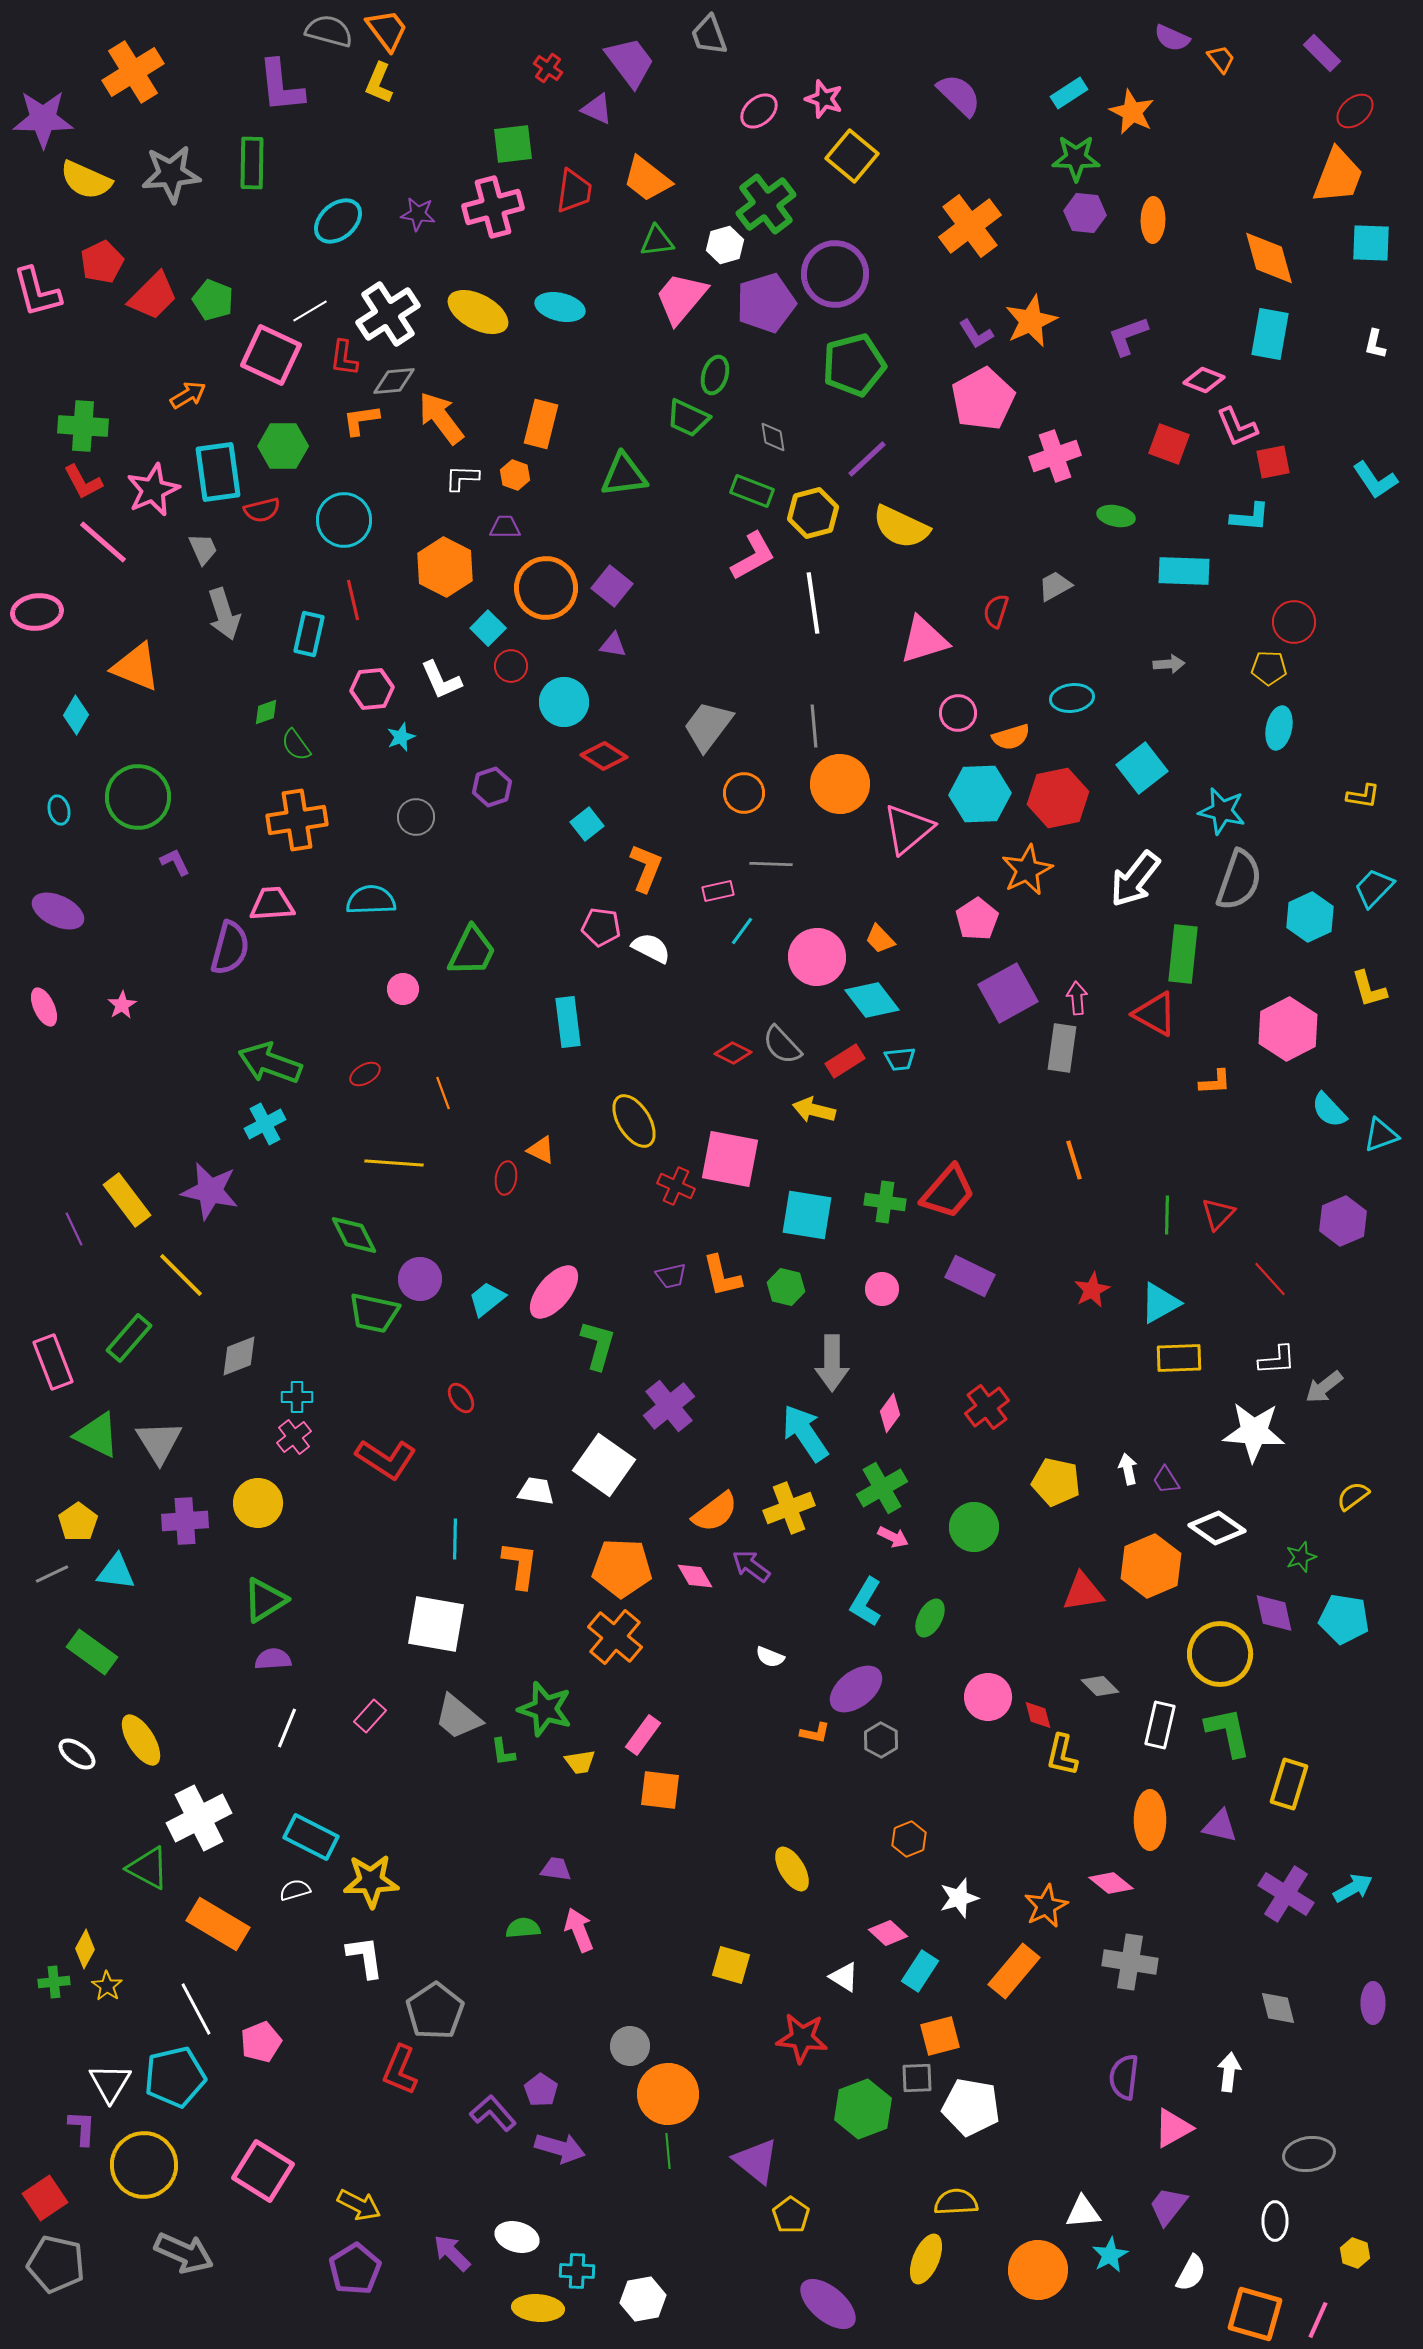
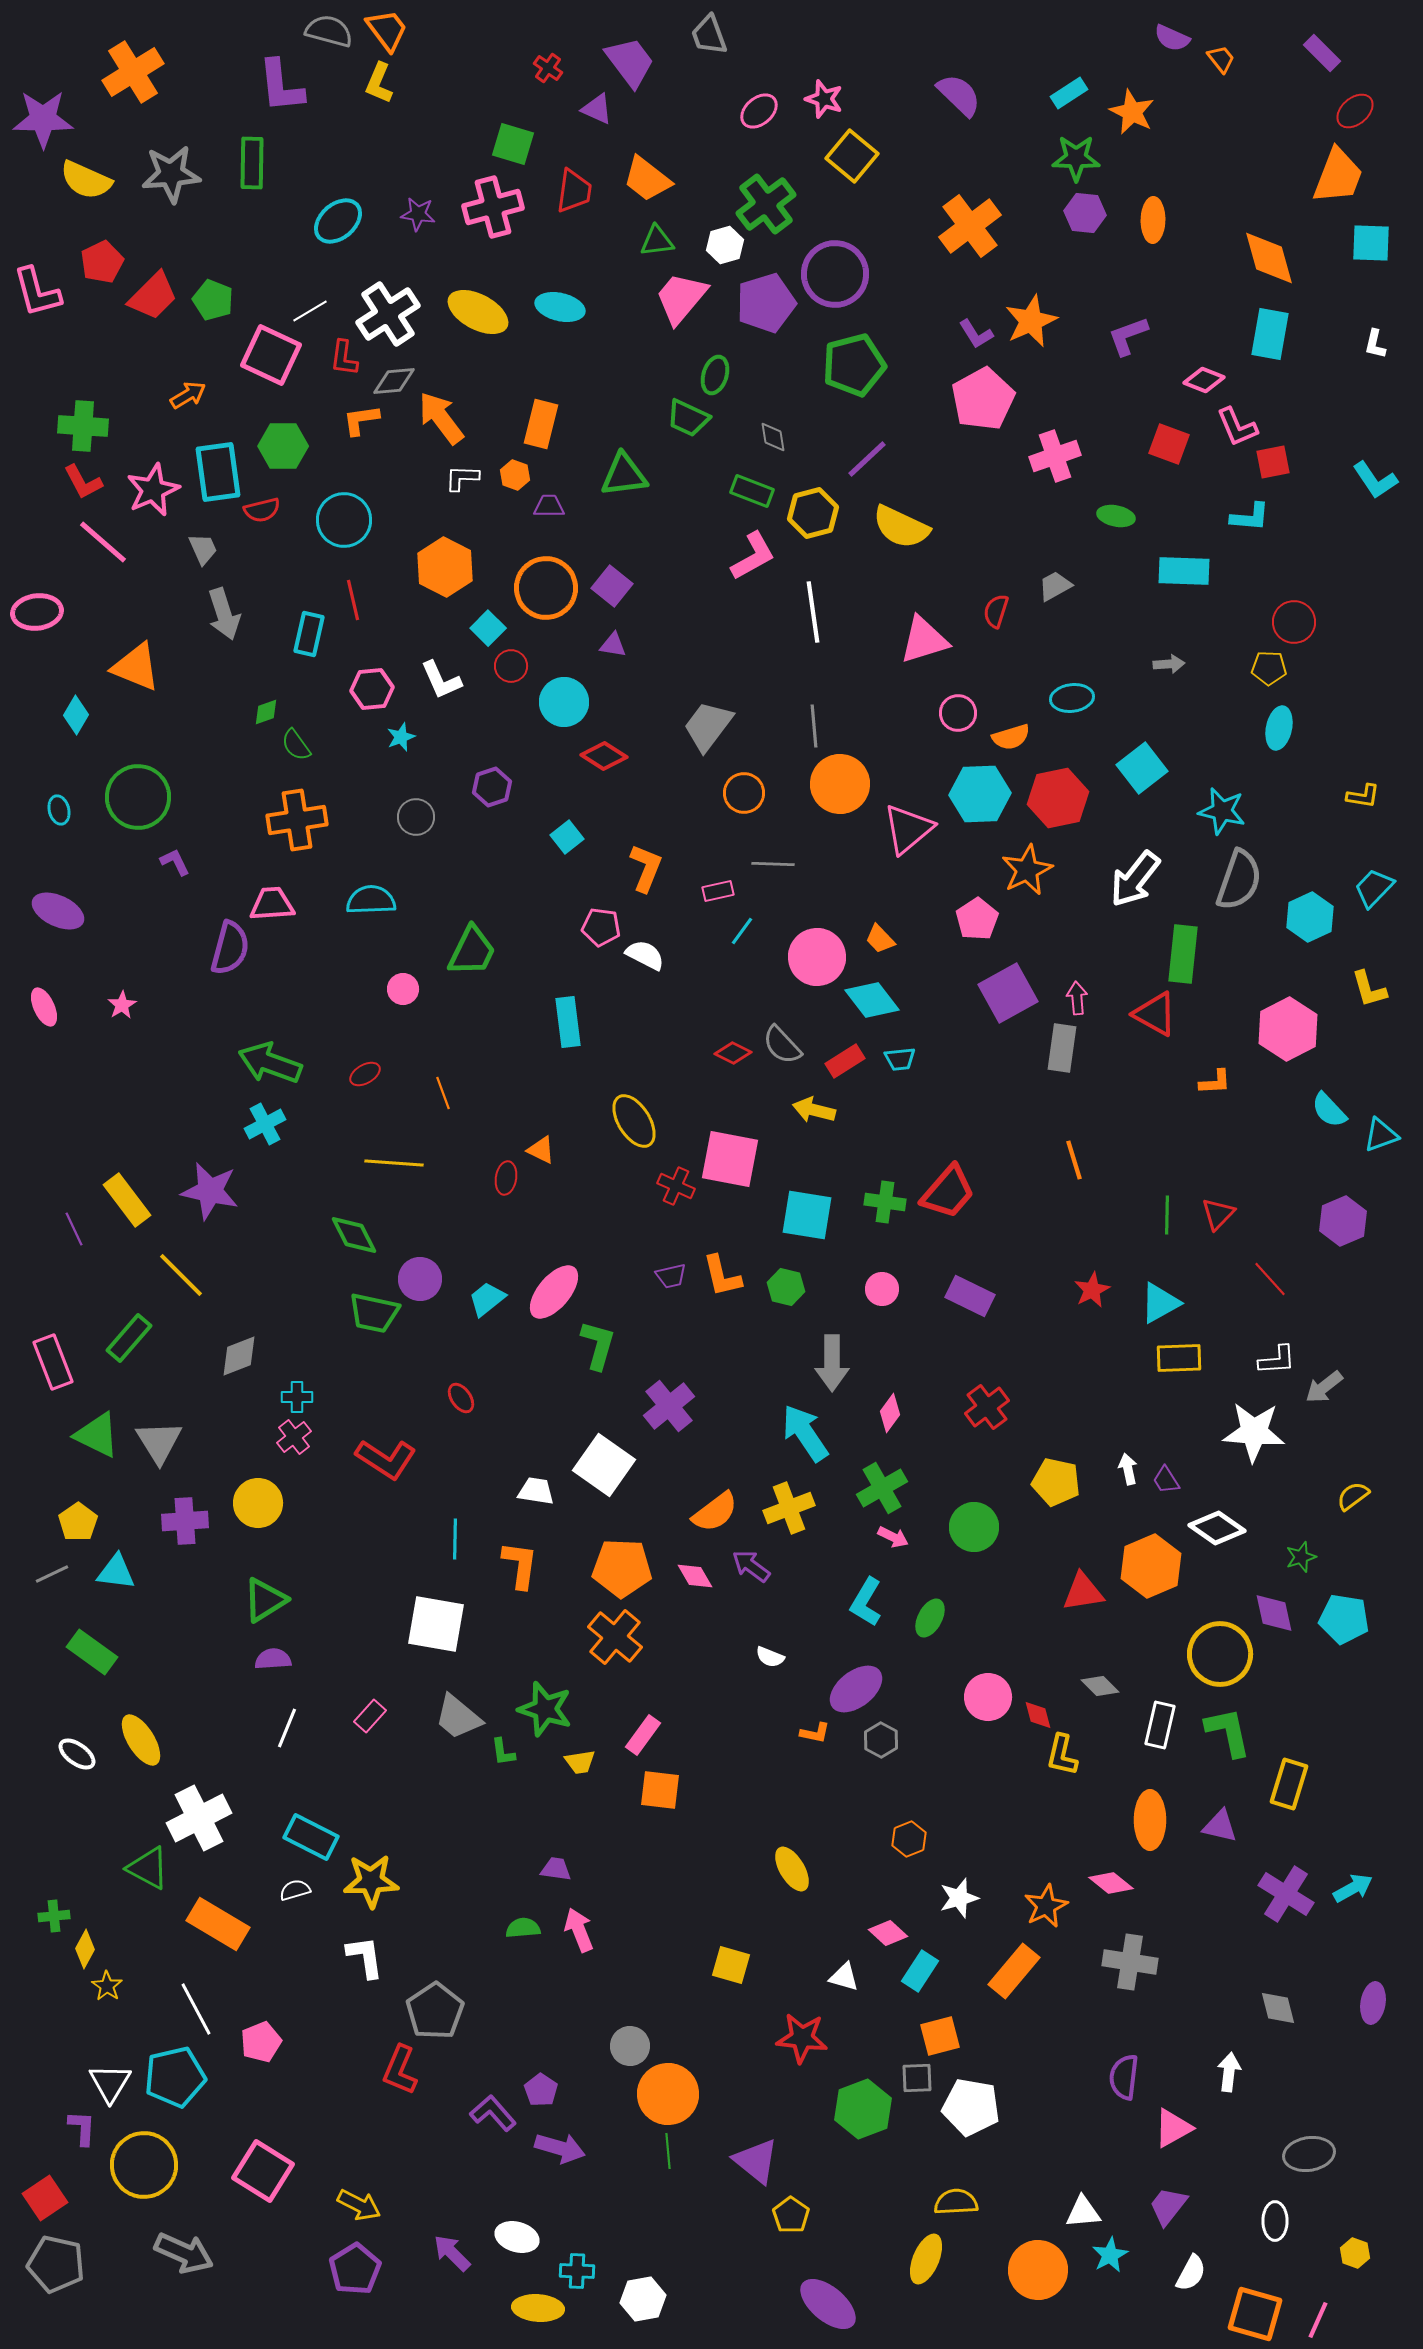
green square at (513, 144): rotated 24 degrees clockwise
purple trapezoid at (505, 527): moved 44 px right, 21 px up
white line at (813, 603): moved 9 px down
cyan square at (587, 824): moved 20 px left, 13 px down
gray line at (771, 864): moved 2 px right
white semicircle at (651, 948): moved 6 px left, 7 px down
purple rectangle at (970, 1276): moved 20 px down
white triangle at (844, 1977): rotated 16 degrees counterclockwise
green cross at (54, 1982): moved 66 px up
purple ellipse at (1373, 2003): rotated 9 degrees clockwise
